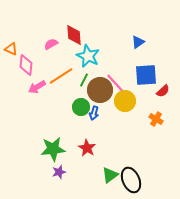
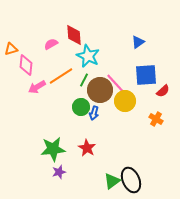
orange triangle: rotated 40 degrees counterclockwise
green triangle: moved 2 px right, 6 px down
